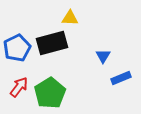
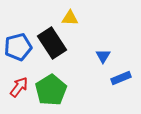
black rectangle: rotated 72 degrees clockwise
blue pentagon: moved 1 px right, 1 px up; rotated 12 degrees clockwise
green pentagon: moved 1 px right, 3 px up
